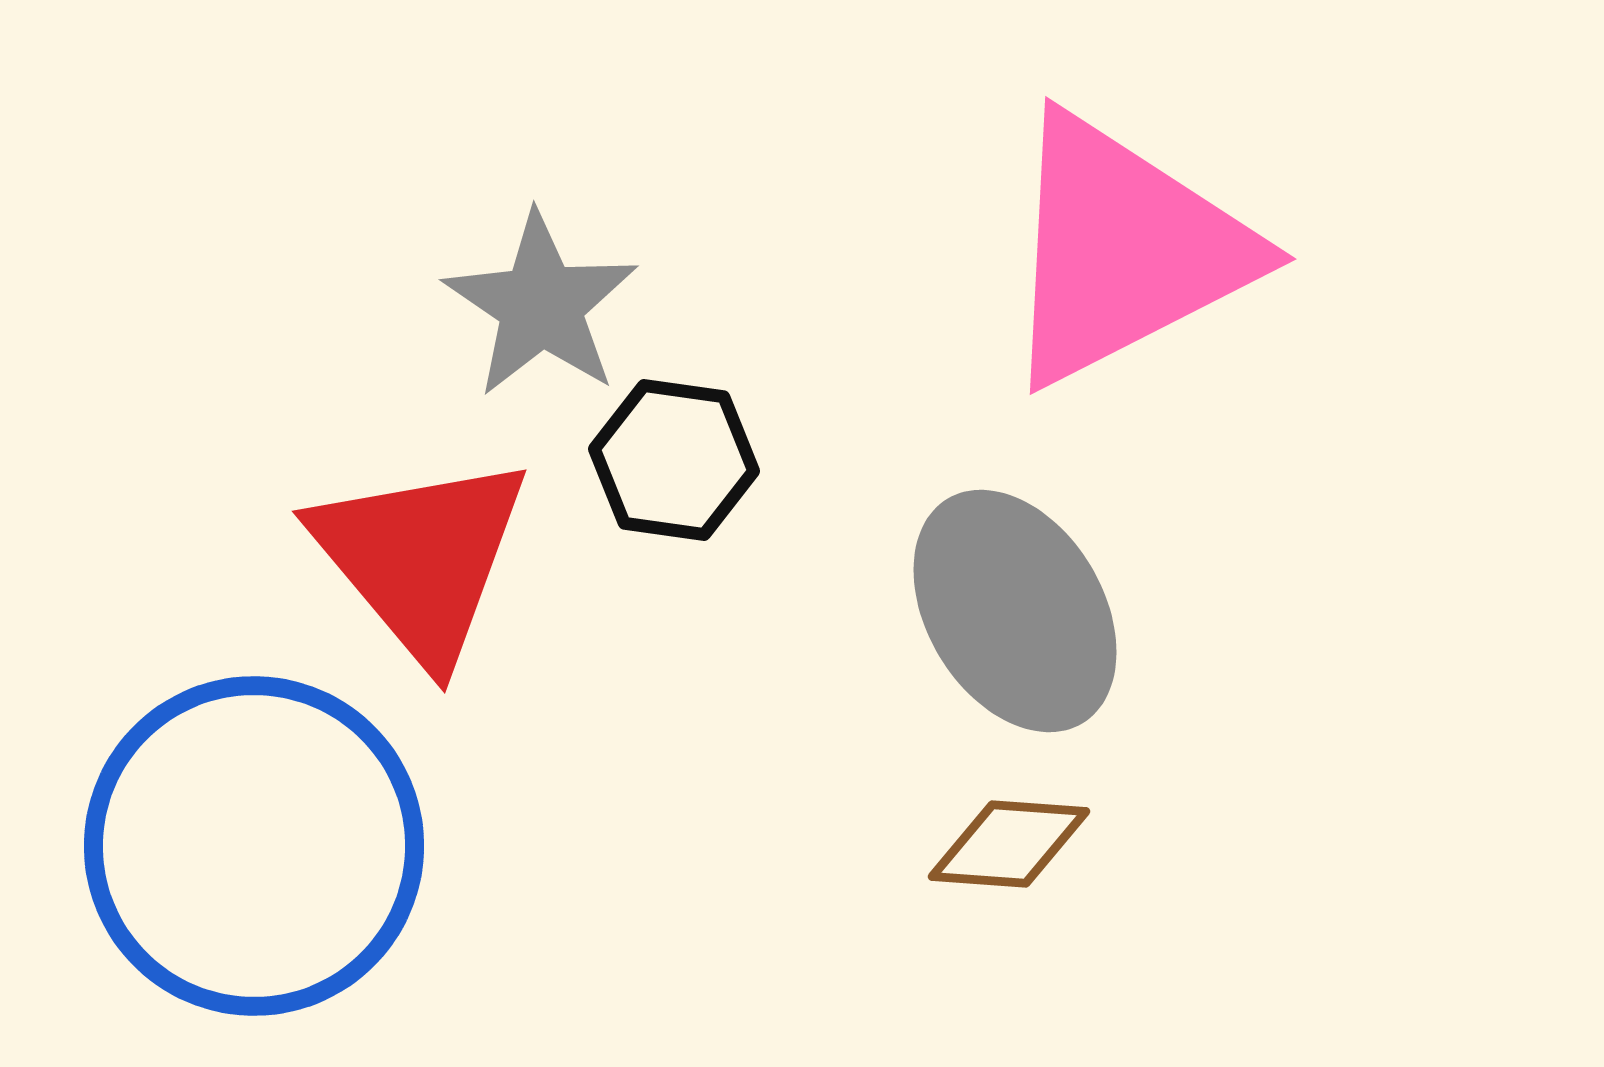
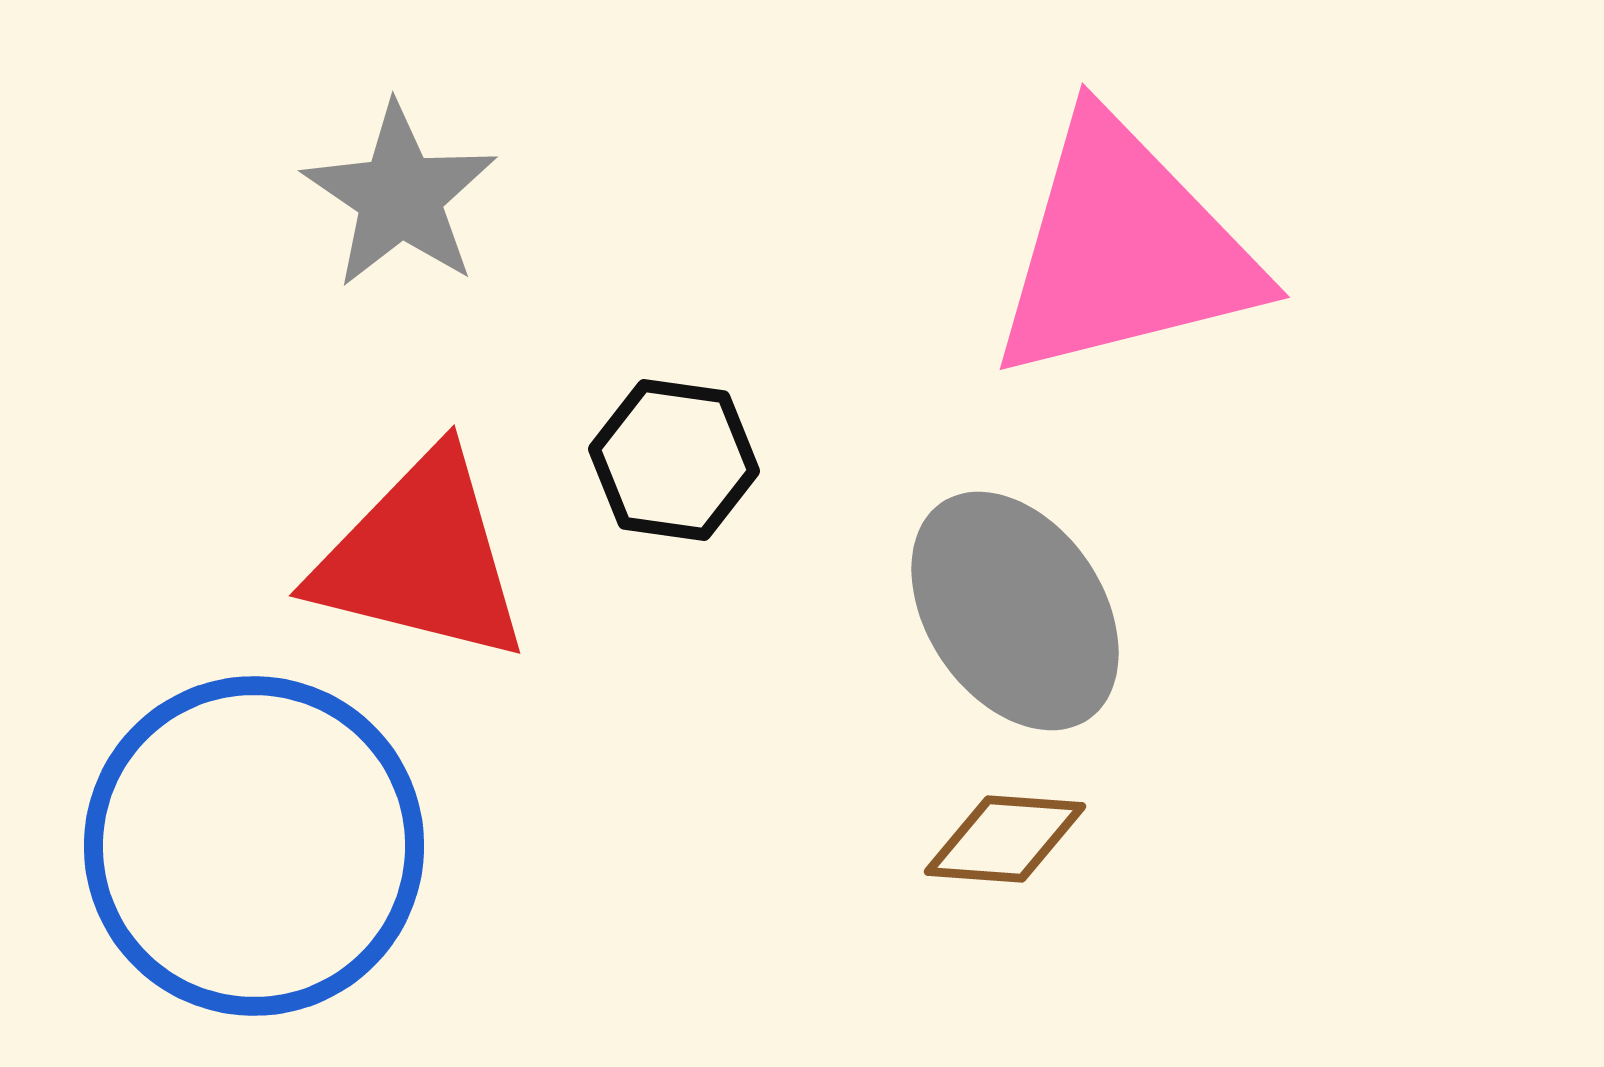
pink triangle: rotated 13 degrees clockwise
gray star: moved 141 px left, 109 px up
red triangle: rotated 36 degrees counterclockwise
gray ellipse: rotated 3 degrees counterclockwise
brown diamond: moved 4 px left, 5 px up
